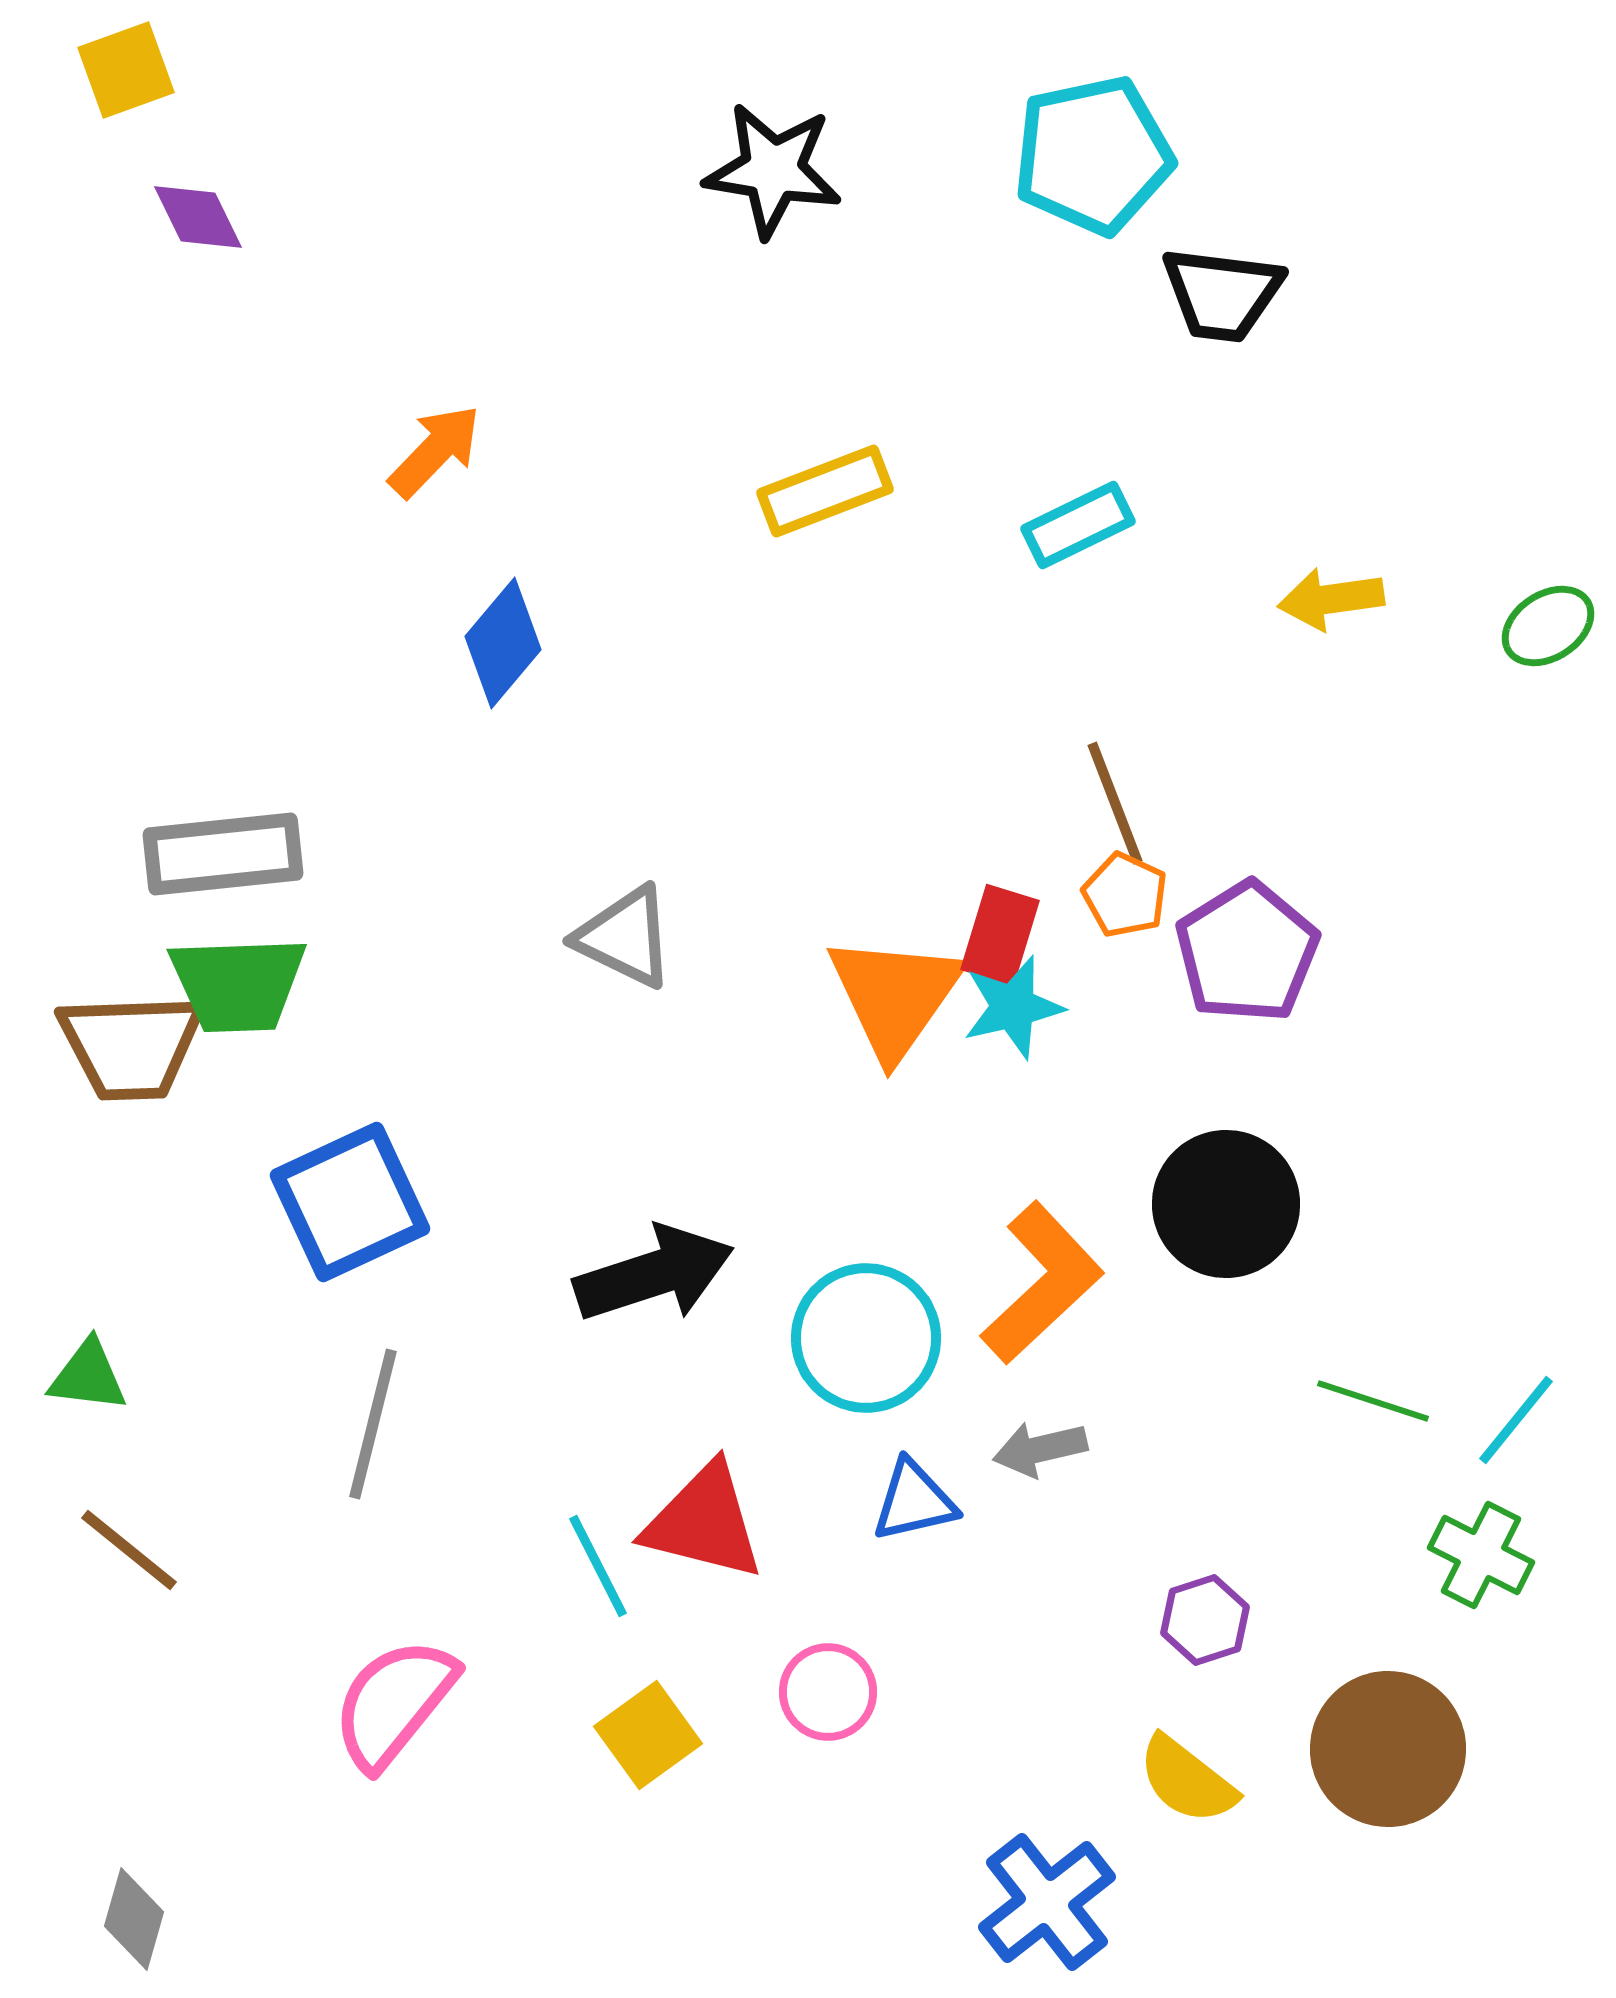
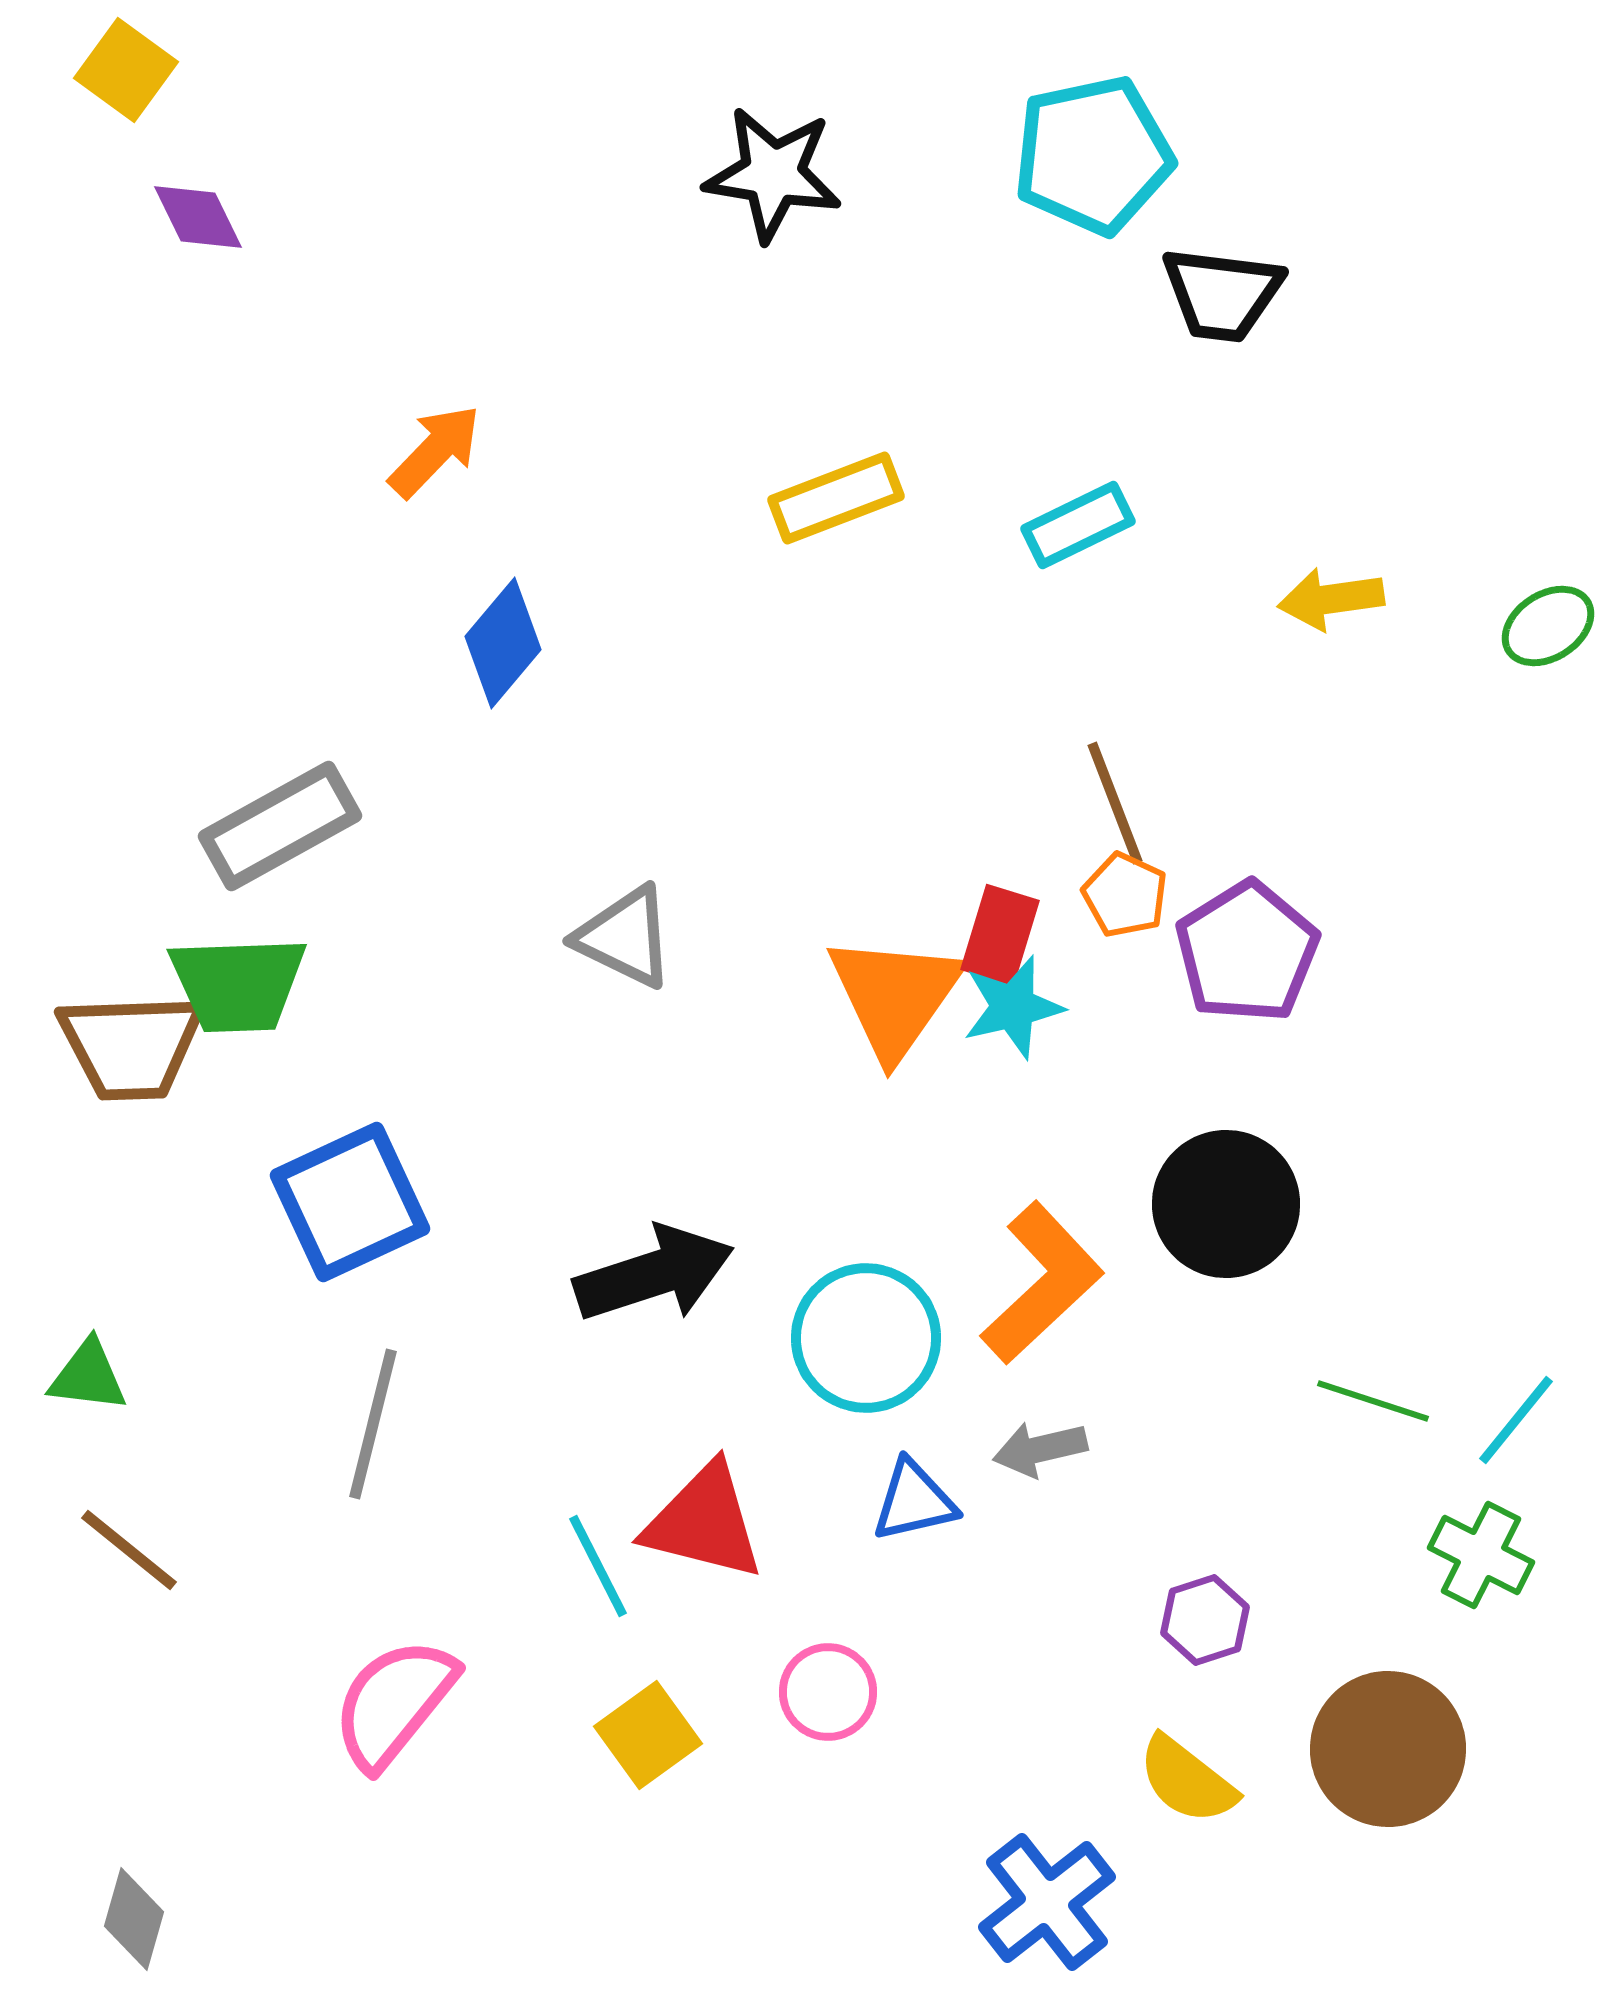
yellow square at (126, 70): rotated 34 degrees counterclockwise
black star at (773, 170): moved 4 px down
yellow rectangle at (825, 491): moved 11 px right, 7 px down
gray rectangle at (223, 854): moved 57 px right, 28 px up; rotated 23 degrees counterclockwise
